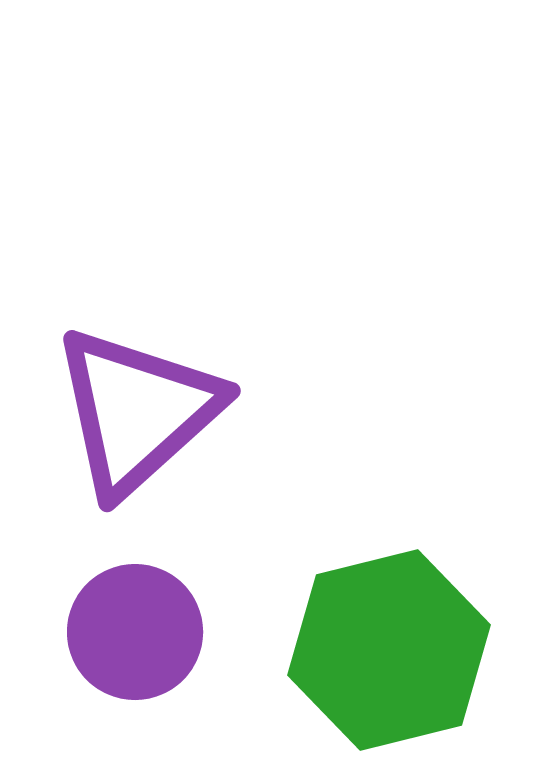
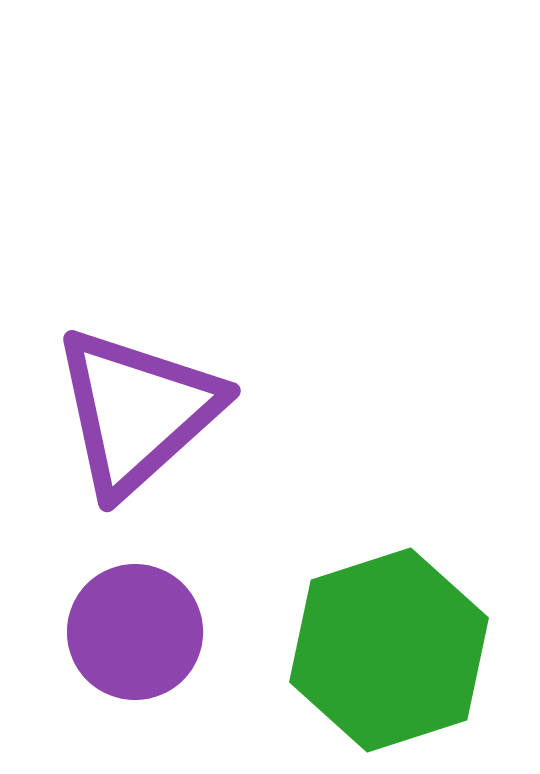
green hexagon: rotated 4 degrees counterclockwise
